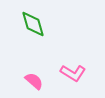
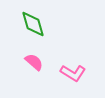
pink semicircle: moved 19 px up
